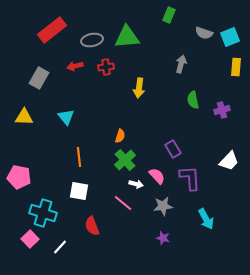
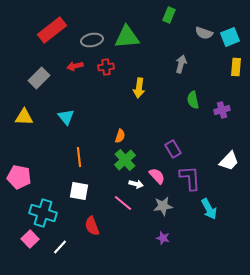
gray rectangle: rotated 15 degrees clockwise
cyan arrow: moved 3 px right, 10 px up
